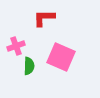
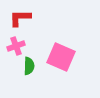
red L-shape: moved 24 px left
